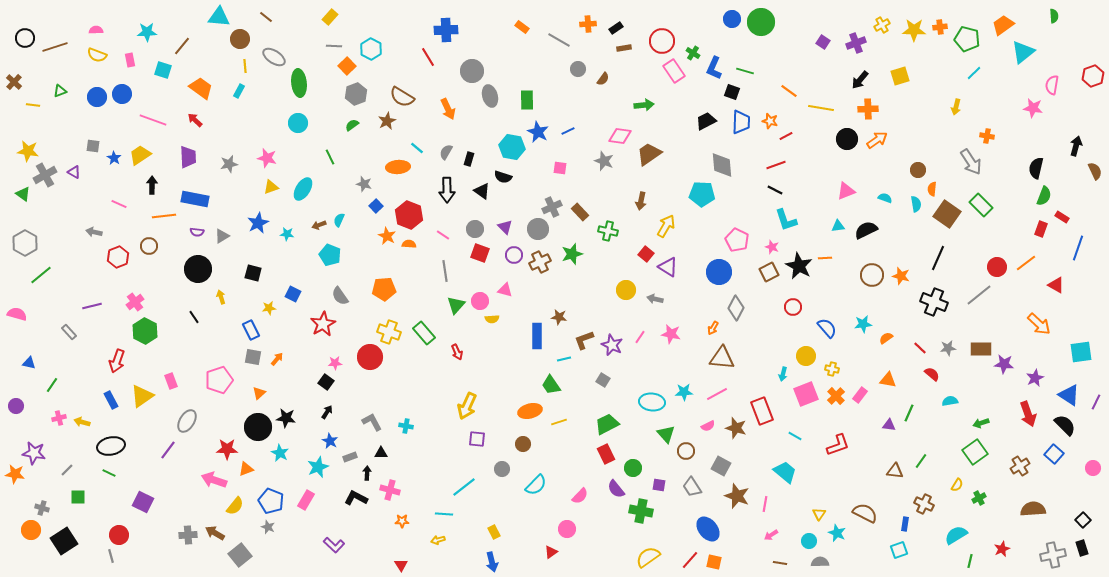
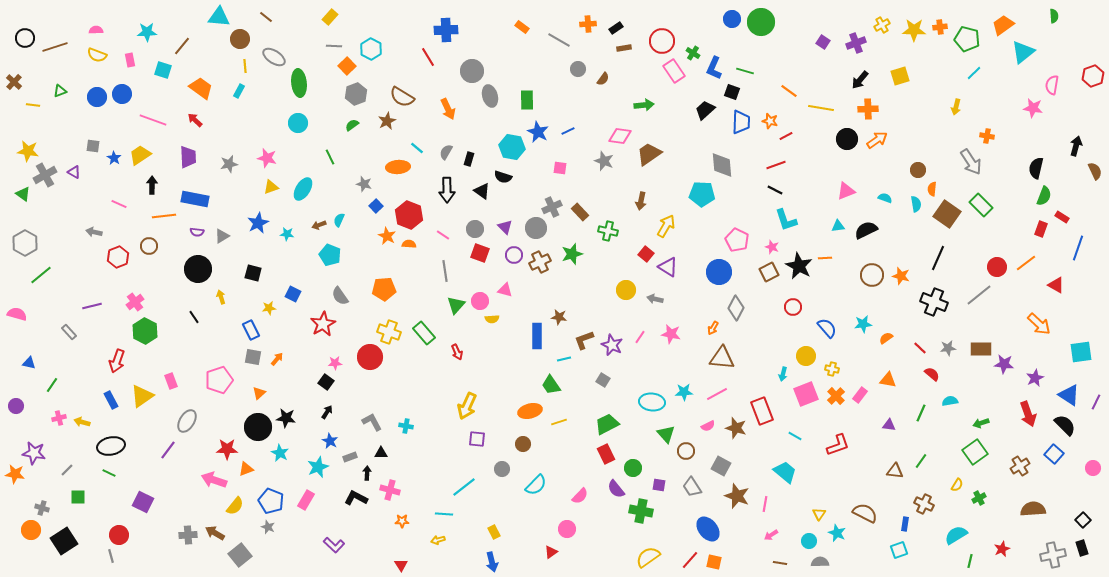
black trapezoid at (706, 121): moved 1 px left, 11 px up; rotated 15 degrees counterclockwise
gray circle at (538, 229): moved 2 px left, 1 px up
green line at (909, 413): moved 12 px right
